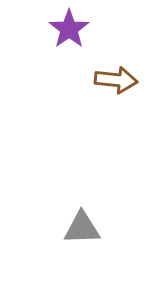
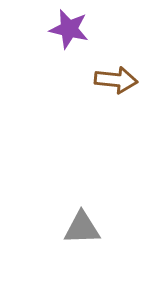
purple star: rotated 24 degrees counterclockwise
